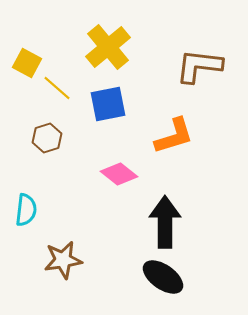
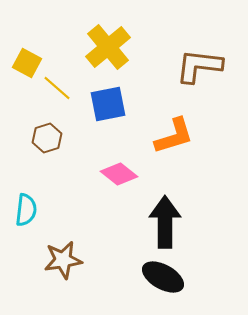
black ellipse: rotated 6 degrees counterclockwise
